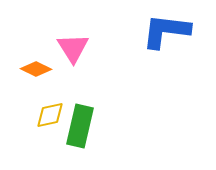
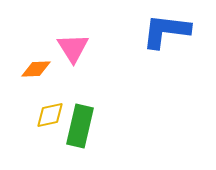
orange diamond: rotated 28 degrees counterclockwise
